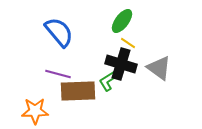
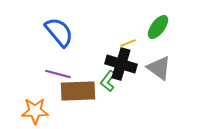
green ellipse: moved 36 px right, 6 px down
yellow line: rotated 56 degrees counterclockwise
green L-shape: rotated 20 degrees counterclockwise
